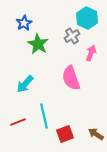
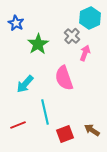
cyan hexagon: moved 3 px right; rotated 10 degrees clockwise
blue star: moved 8 px left; rotated 14 degrees counterclockwise
gray cross: rotated 14 degrees counterclockwise
green star: rotated 10 degrees clockwise
pink arrow: moved 6 px left
pink semicircle: moved 7 px left
cyan line: moved 1 px right, 4 px up
red line: moved 3 px down
brown arrow: moved 4 px left, 4 px up
